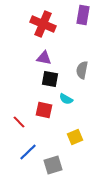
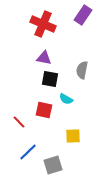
purple rectangle: rotated 24 degrees clockwise
yellow square: moved 2 px left, 1 px up; rotated 21 degrees clockwise
